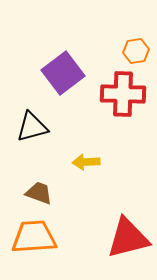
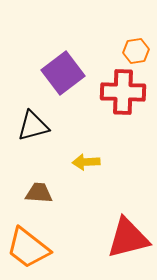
red cross: moved 2 px up
black triangle: moved 1 px right, 1 px up
brown trapezoid: rotated 16 degrees counterclockwise
orange trapezoid: moved 6 px left, 11 px down; rotated 138 degrees counterclockwise
